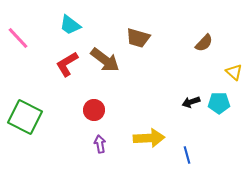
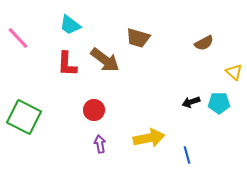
brown semicircle: rotated 18 degrees clockwise
red L-shape: rotated 56 degrees counterclockwise
green square: moved 1 px left
yellow arrow: rotated 8 degrees counterclockwise
